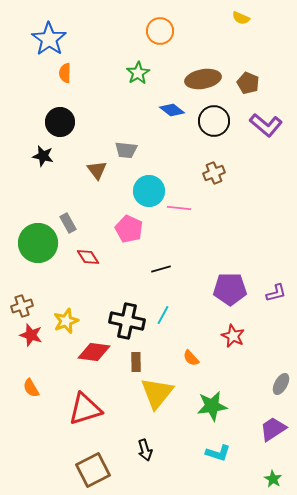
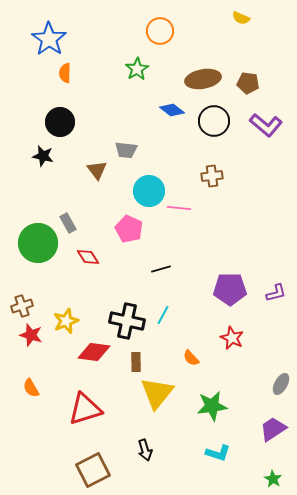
green star at (138, 73): moved 1 px left, 4 px up
brown pentagon at (248, 83): rotated 15 degrees counterclockwise
brown cross at (214, 173): moved 2 px left, 3 px down; rotated 15 degrees clockwise
red star at (233, 336): moved 1 px left, 2 px down
